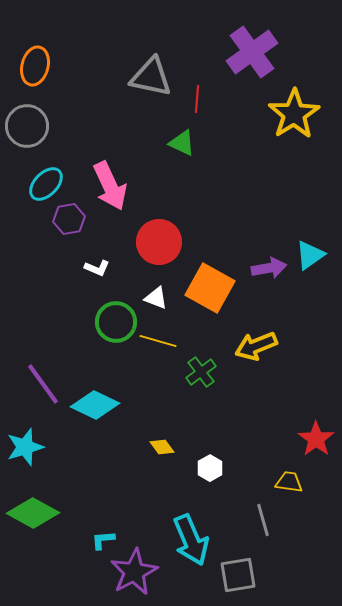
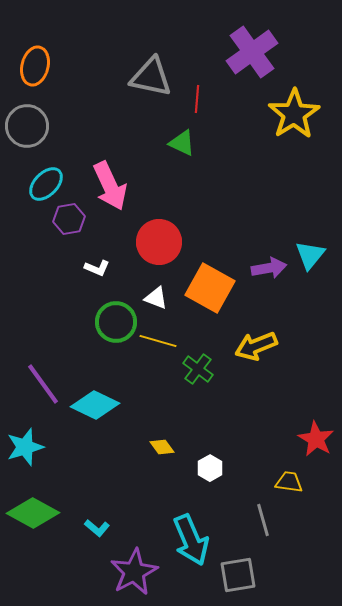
cyan triangle: rotated 16 degrees counterclockwise
green cross: moved 3 px left, 3 px up; rotated 16 degrees counterclockwise
red star: rotated 6 degrees counterclockwise
cyan L-shape: moved 6 px left, 12 px up; rotated 135 degrees counterclockwise
